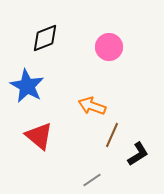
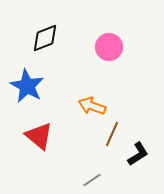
brown line: moved 1 px up
